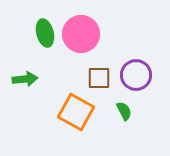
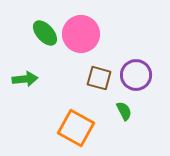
green ellipse: rotated 28 degrees counterclockwise
brown square: rotated 15 degrees clockwise
orange square: moved 16 px down
